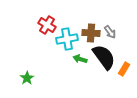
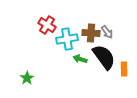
gray arrow: moved 3 px left
orange rectangle: rotated 32 degrees counterclockwise
